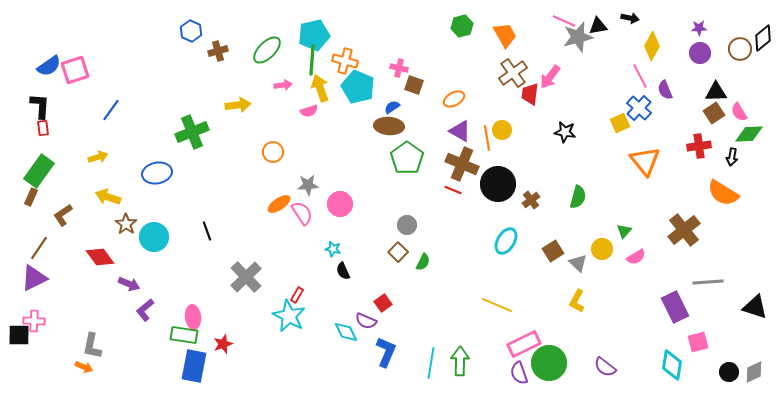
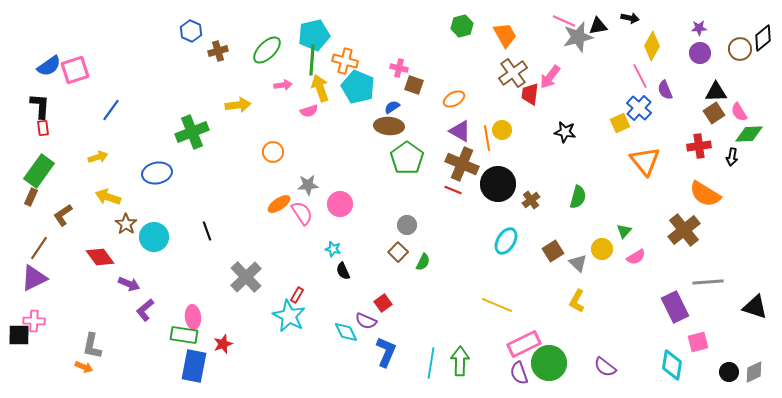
orange semicircle at (723, 193): moved 18 px left, 1 px down
